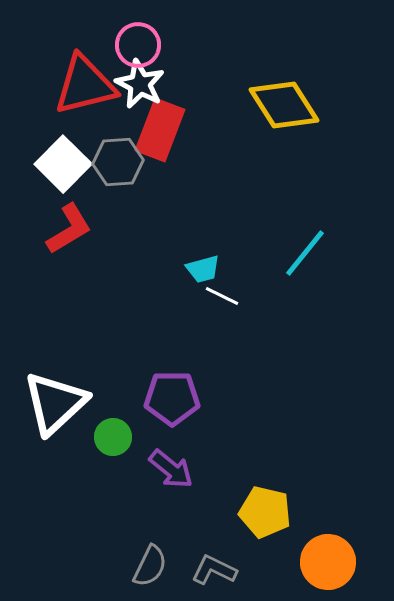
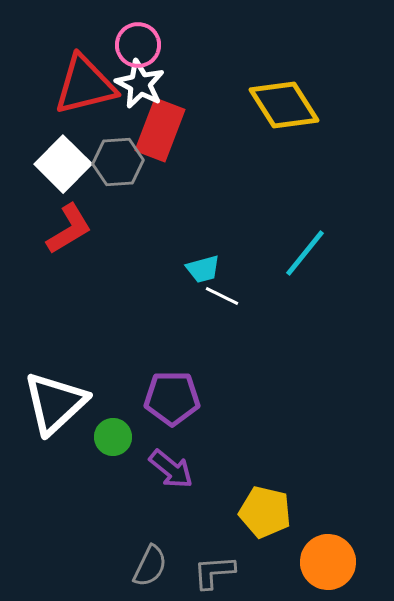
gray L-shape: moved 2 px down; rotated 30 degrees counterclockwise
